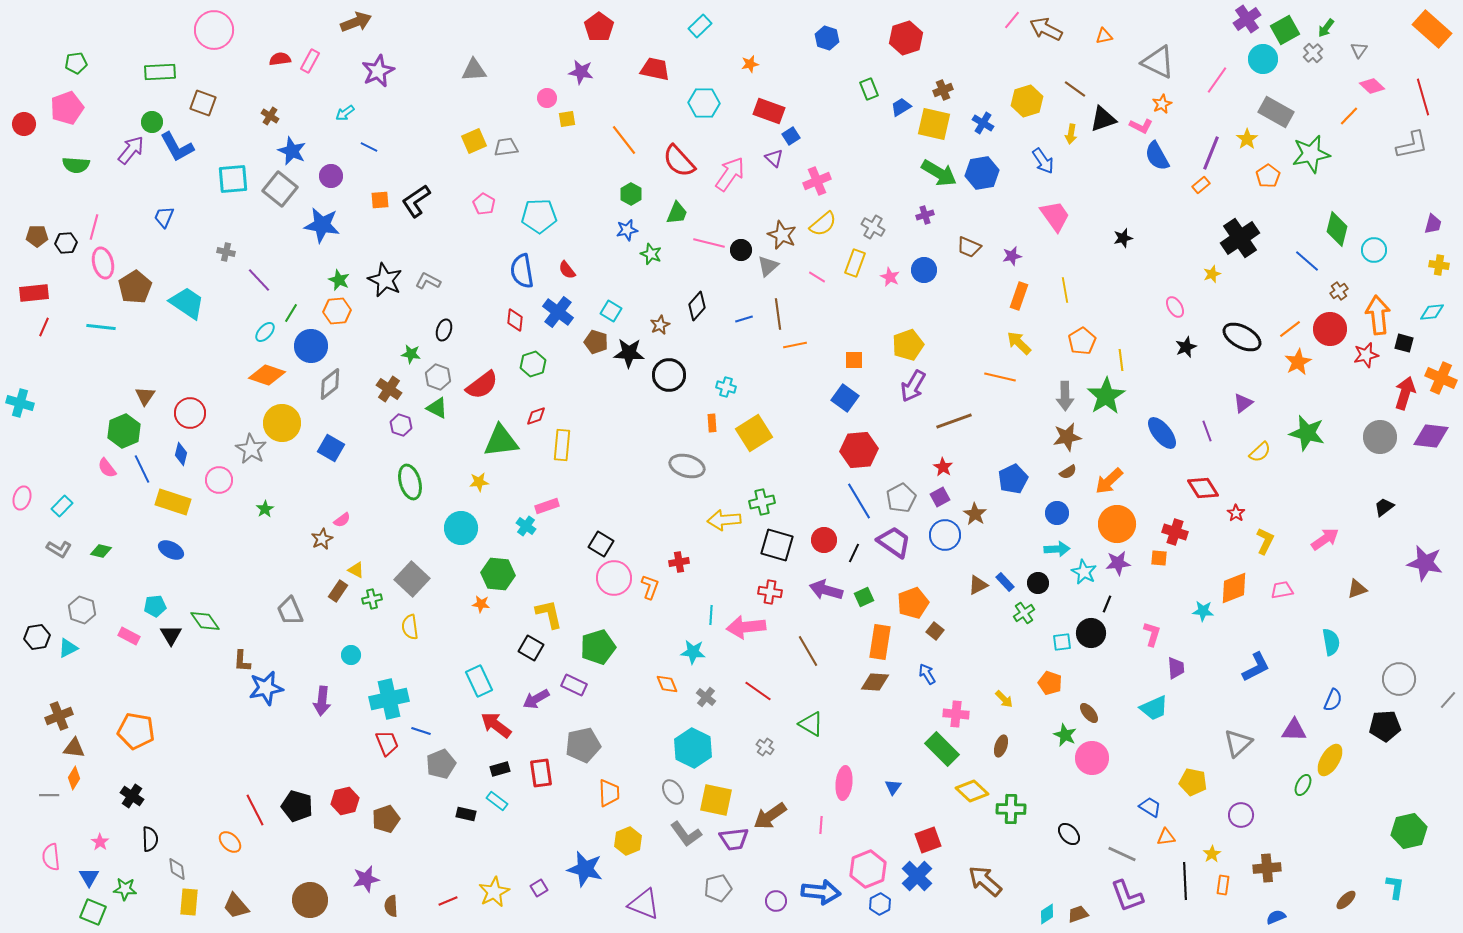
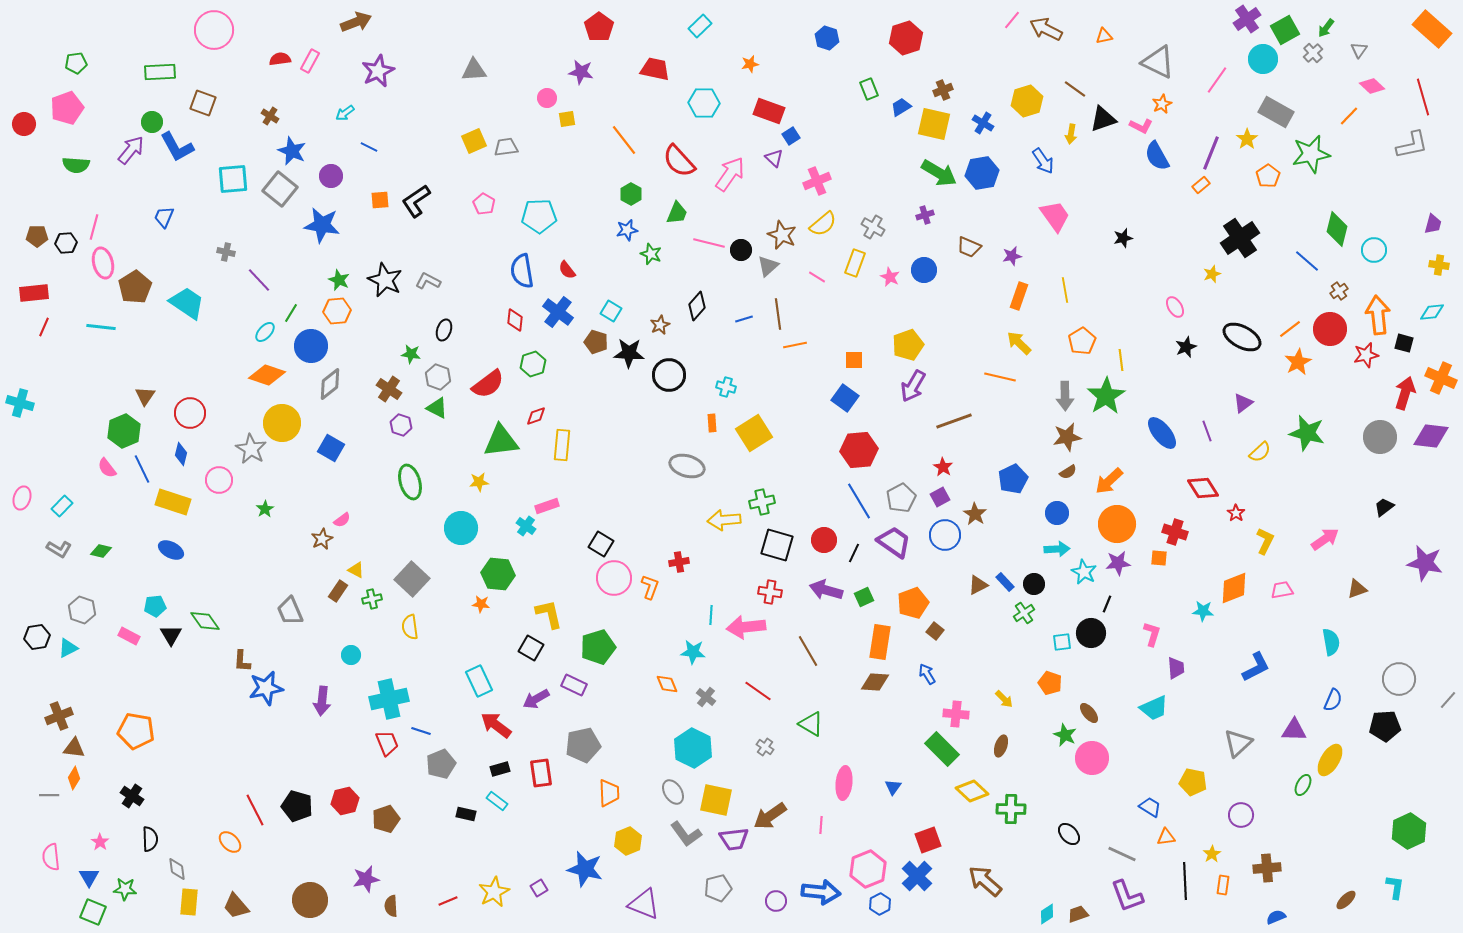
red semicircle at (482, 385): moved 6 px right, 1 px up
black circle at (1038, 583): moved 4 px left, 1 px down
green hexagon at (1409, 831): rotated 12 degrees counterclockwise
